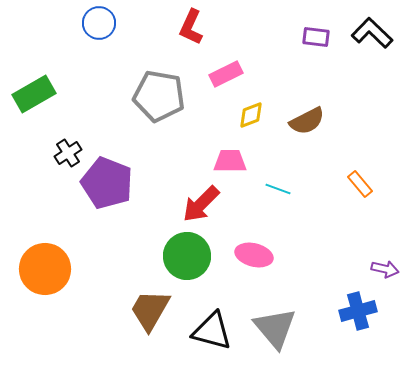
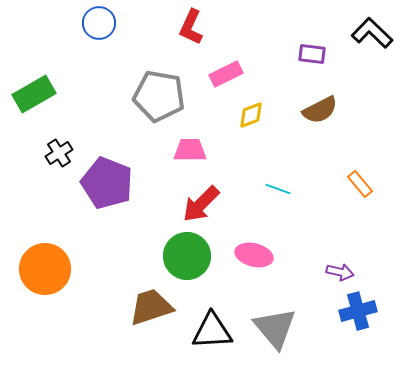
purple rectangle: moved 4 px left, 17 px down
brown semicircle: moved 13 px right, 11 px up
black cross: moved 9 px left
pink trapezoid: moved 40 px left, 11 px up
purple arrow: moved 45 px left, 3 px down
brown trapezoid: moved 1 px right, 3 px up; rotated 42 degrees clockwise
black triangle: rotated 18 degrees counterclockwise
